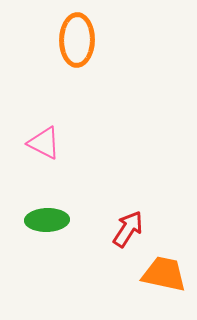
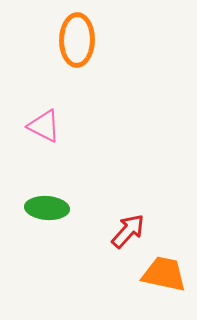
pink triangle: moved 17 px up
green ellipse: moved 12 px up; rotated 6 degrees clockwise
red arrow: moved 2 px down; rotated 9 degrees clockwise
